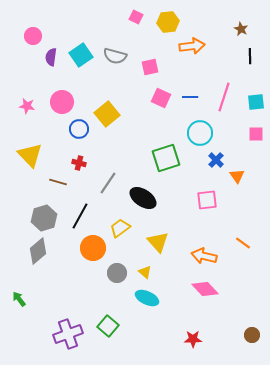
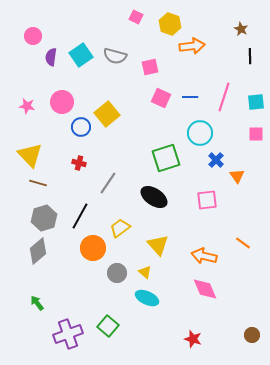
yellow hexagon at (168, 22): moved 2 px right, 2 px down; rotated 25 degrees clockwise
blue circle at (79, 129): moved 2 px right, 2 px up
brown line at (58, 182): moved 20 px left, 1 px down
black ellipse at (143, 198): moved 11 px right, 1 px up
yellow triangle at (158, 242): moved 3 px down
pink diamond at (205, 289): rotated 20 degrees clockwise
green arrow at (19, 299): moved 18 px right, 4 px down
red star at (193, 339): rotated 18 degrees clockwise
